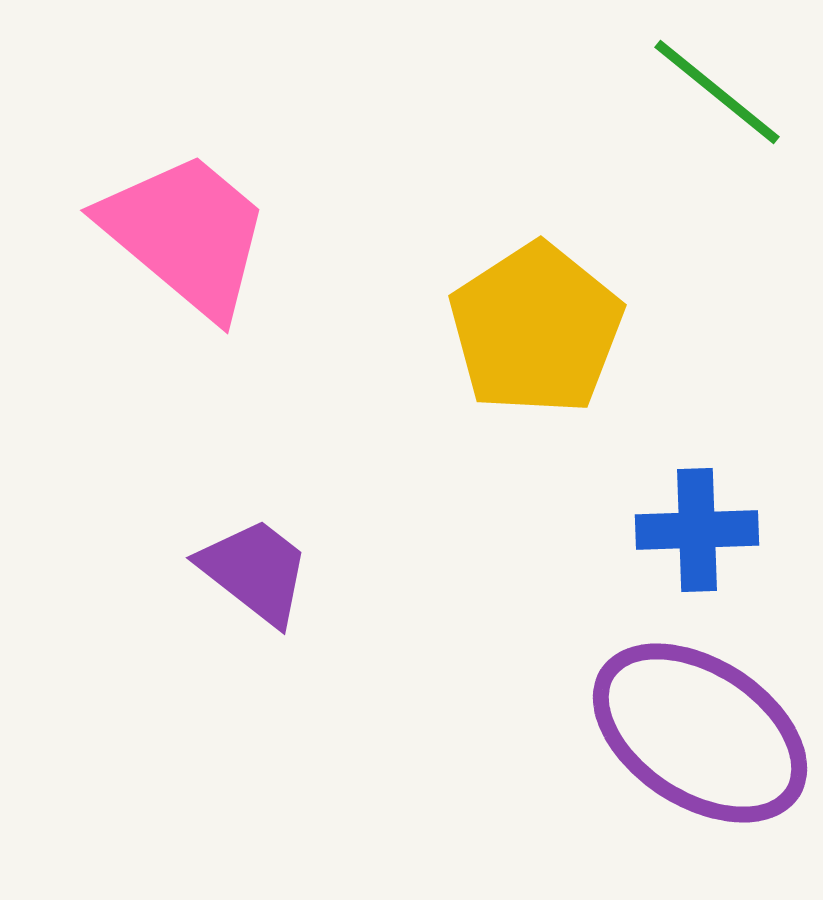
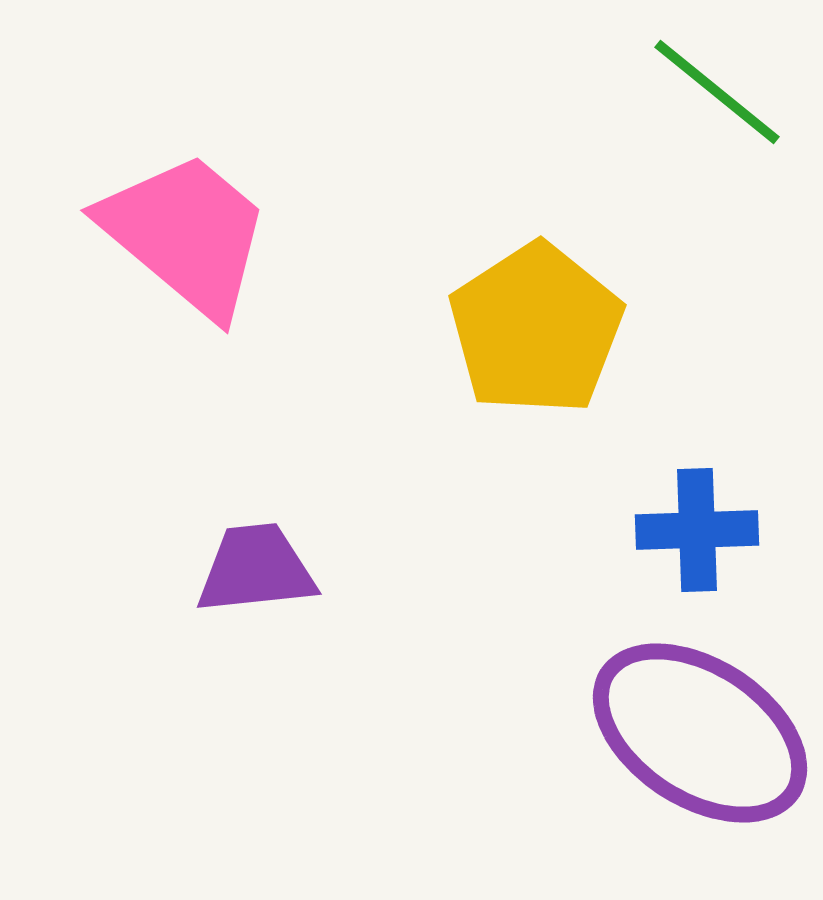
purple trapezoid: moved 1 px right, 2 px up; rotated 44 degrees counterclockwise
